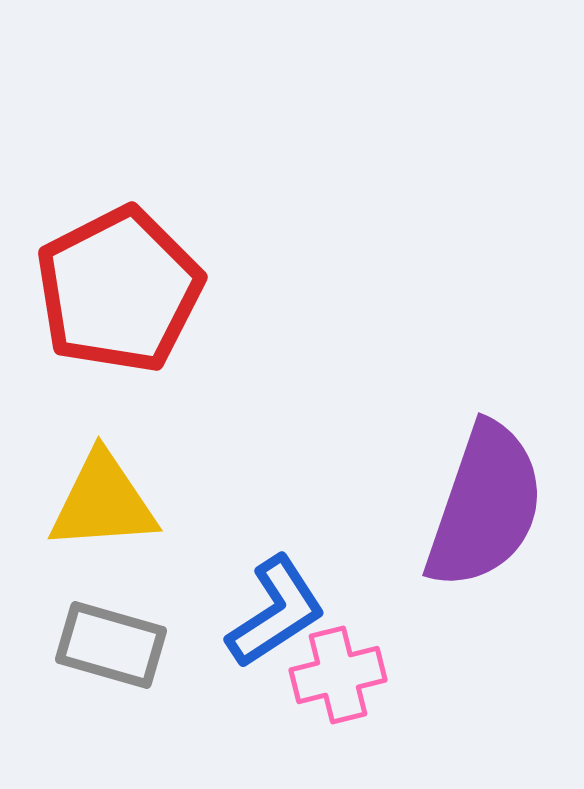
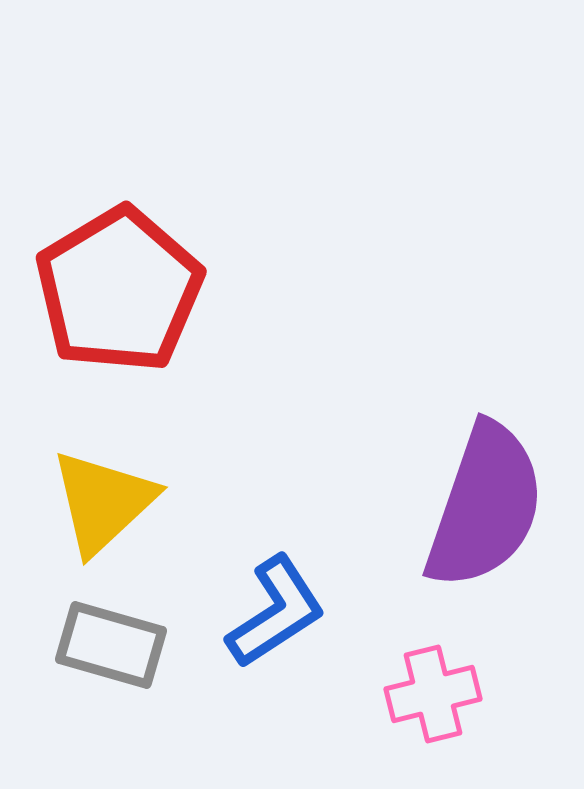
red pentagon: rotated 4 degrees counterclockwise
yellow triangle: rotated 39 degrees counterclockwise
pink cross: moved 95 px right, 19 px down
